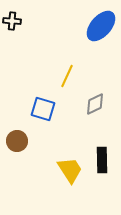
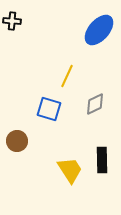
blue ellipse: moved 2 px left, 4 px down
blue square: moved 6 px right
